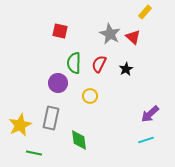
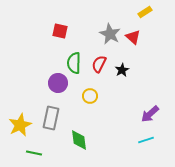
yellow rectangle: rotated 16 degrees clockwise
black star: moved 4 px left, 1 px down
